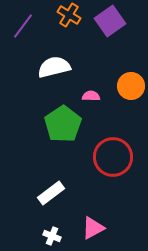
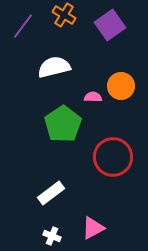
orange cross: moved 5 px left
purple square: moved 4 px down
orange circle: moved 10 px left
pink semicircle: moved 2 px right, 1 px down
